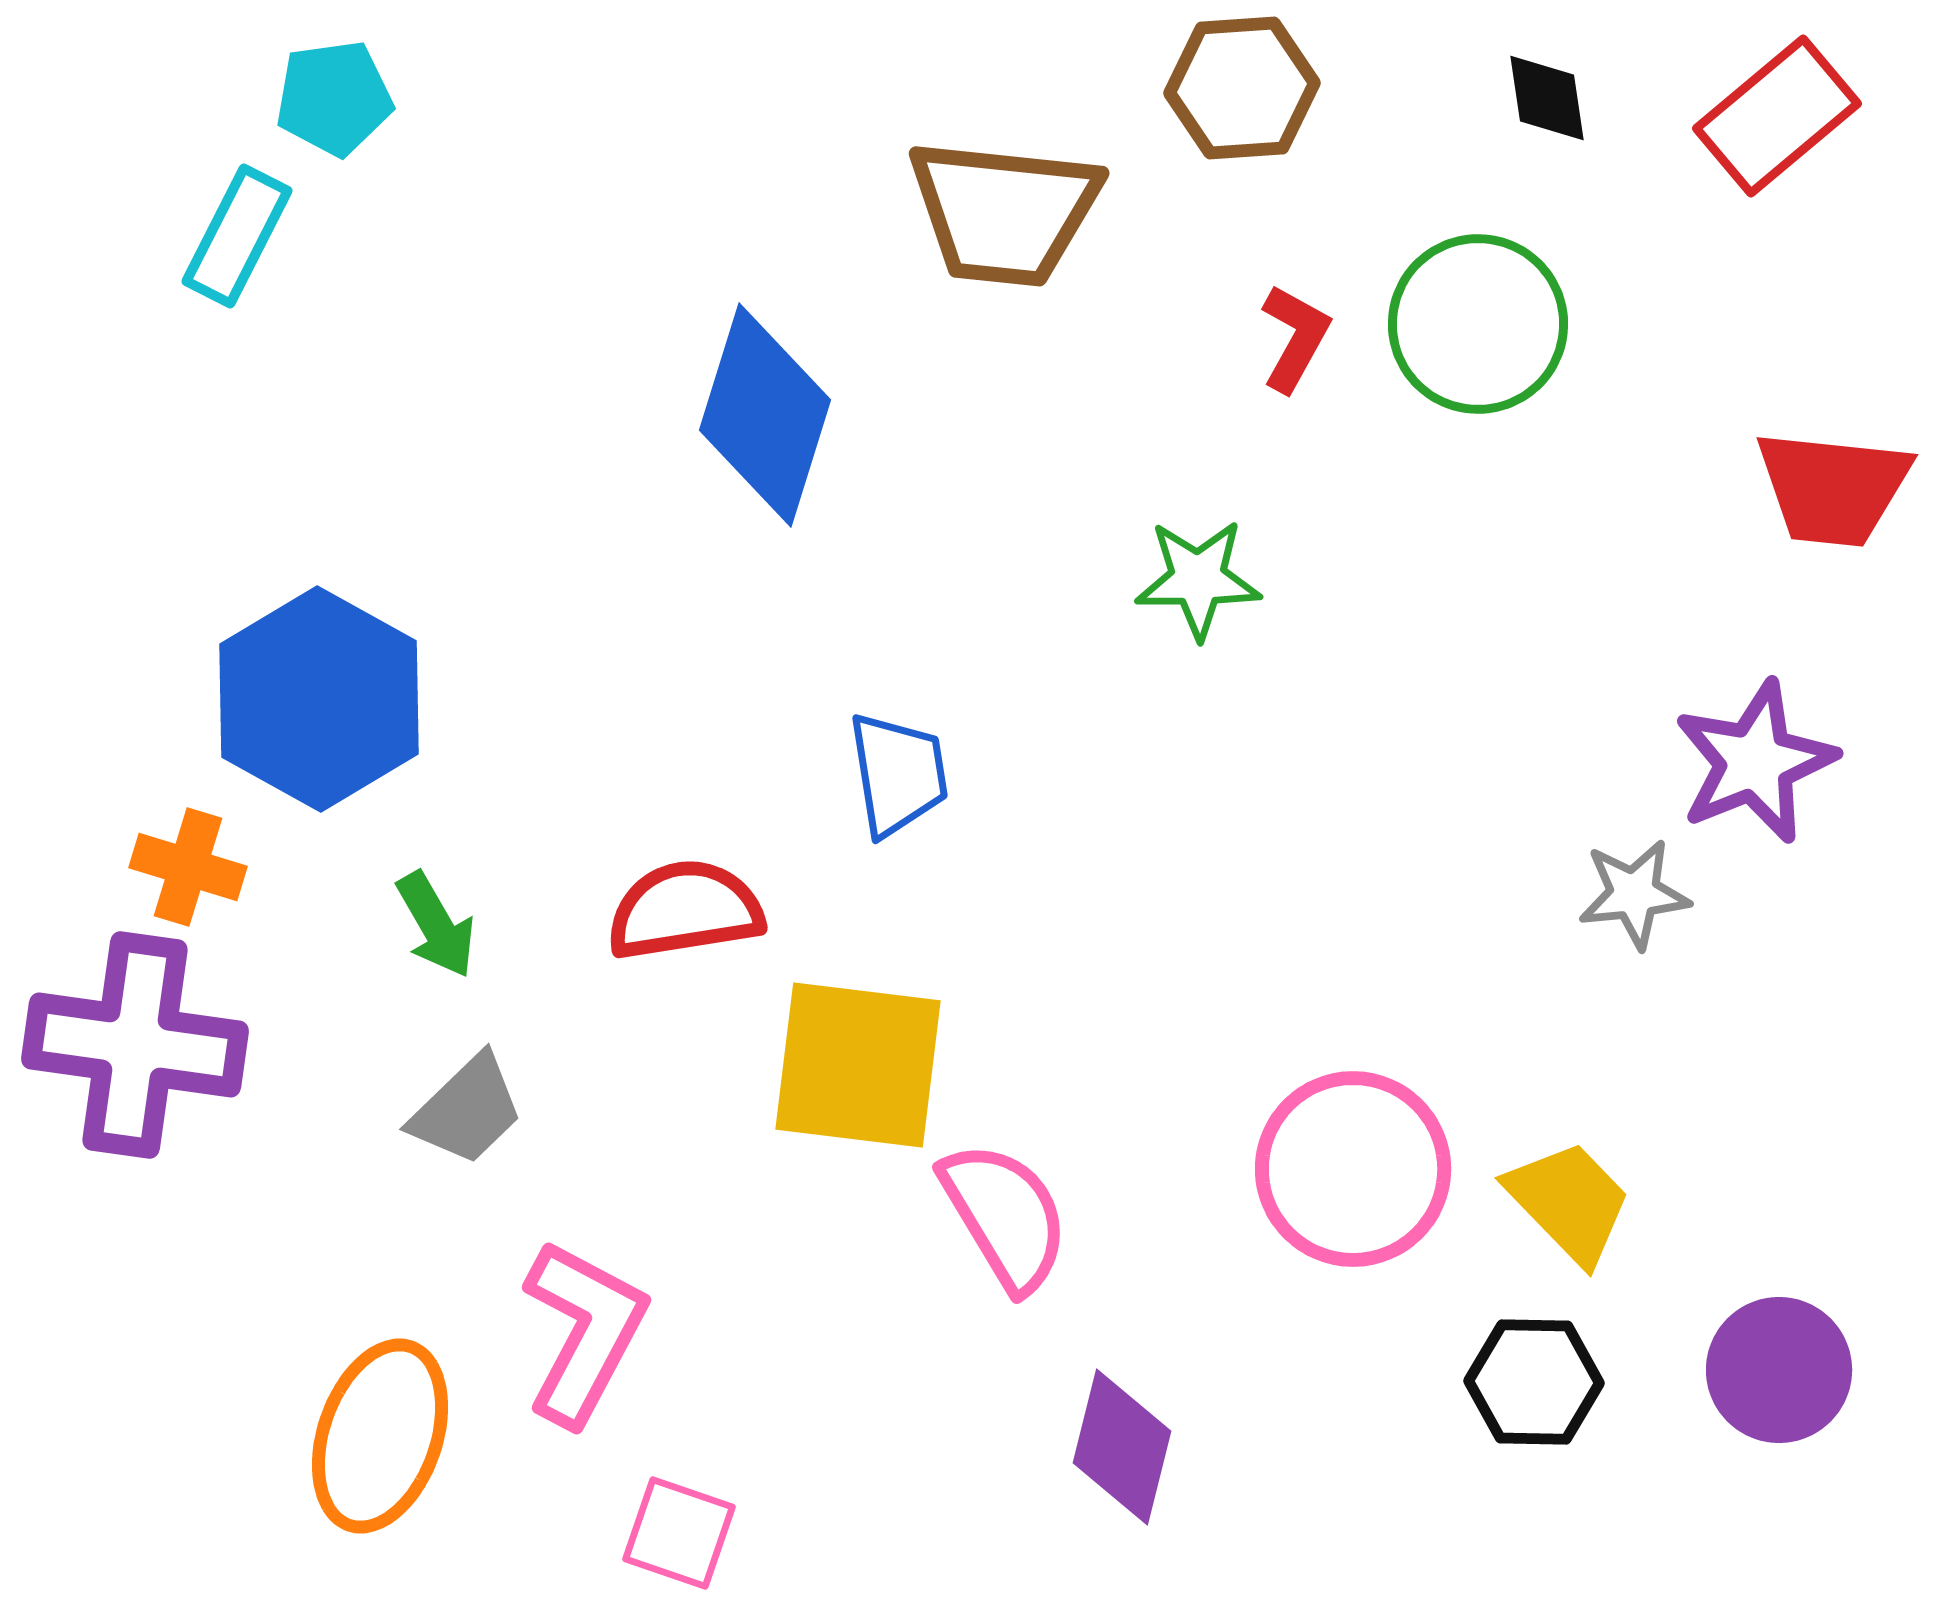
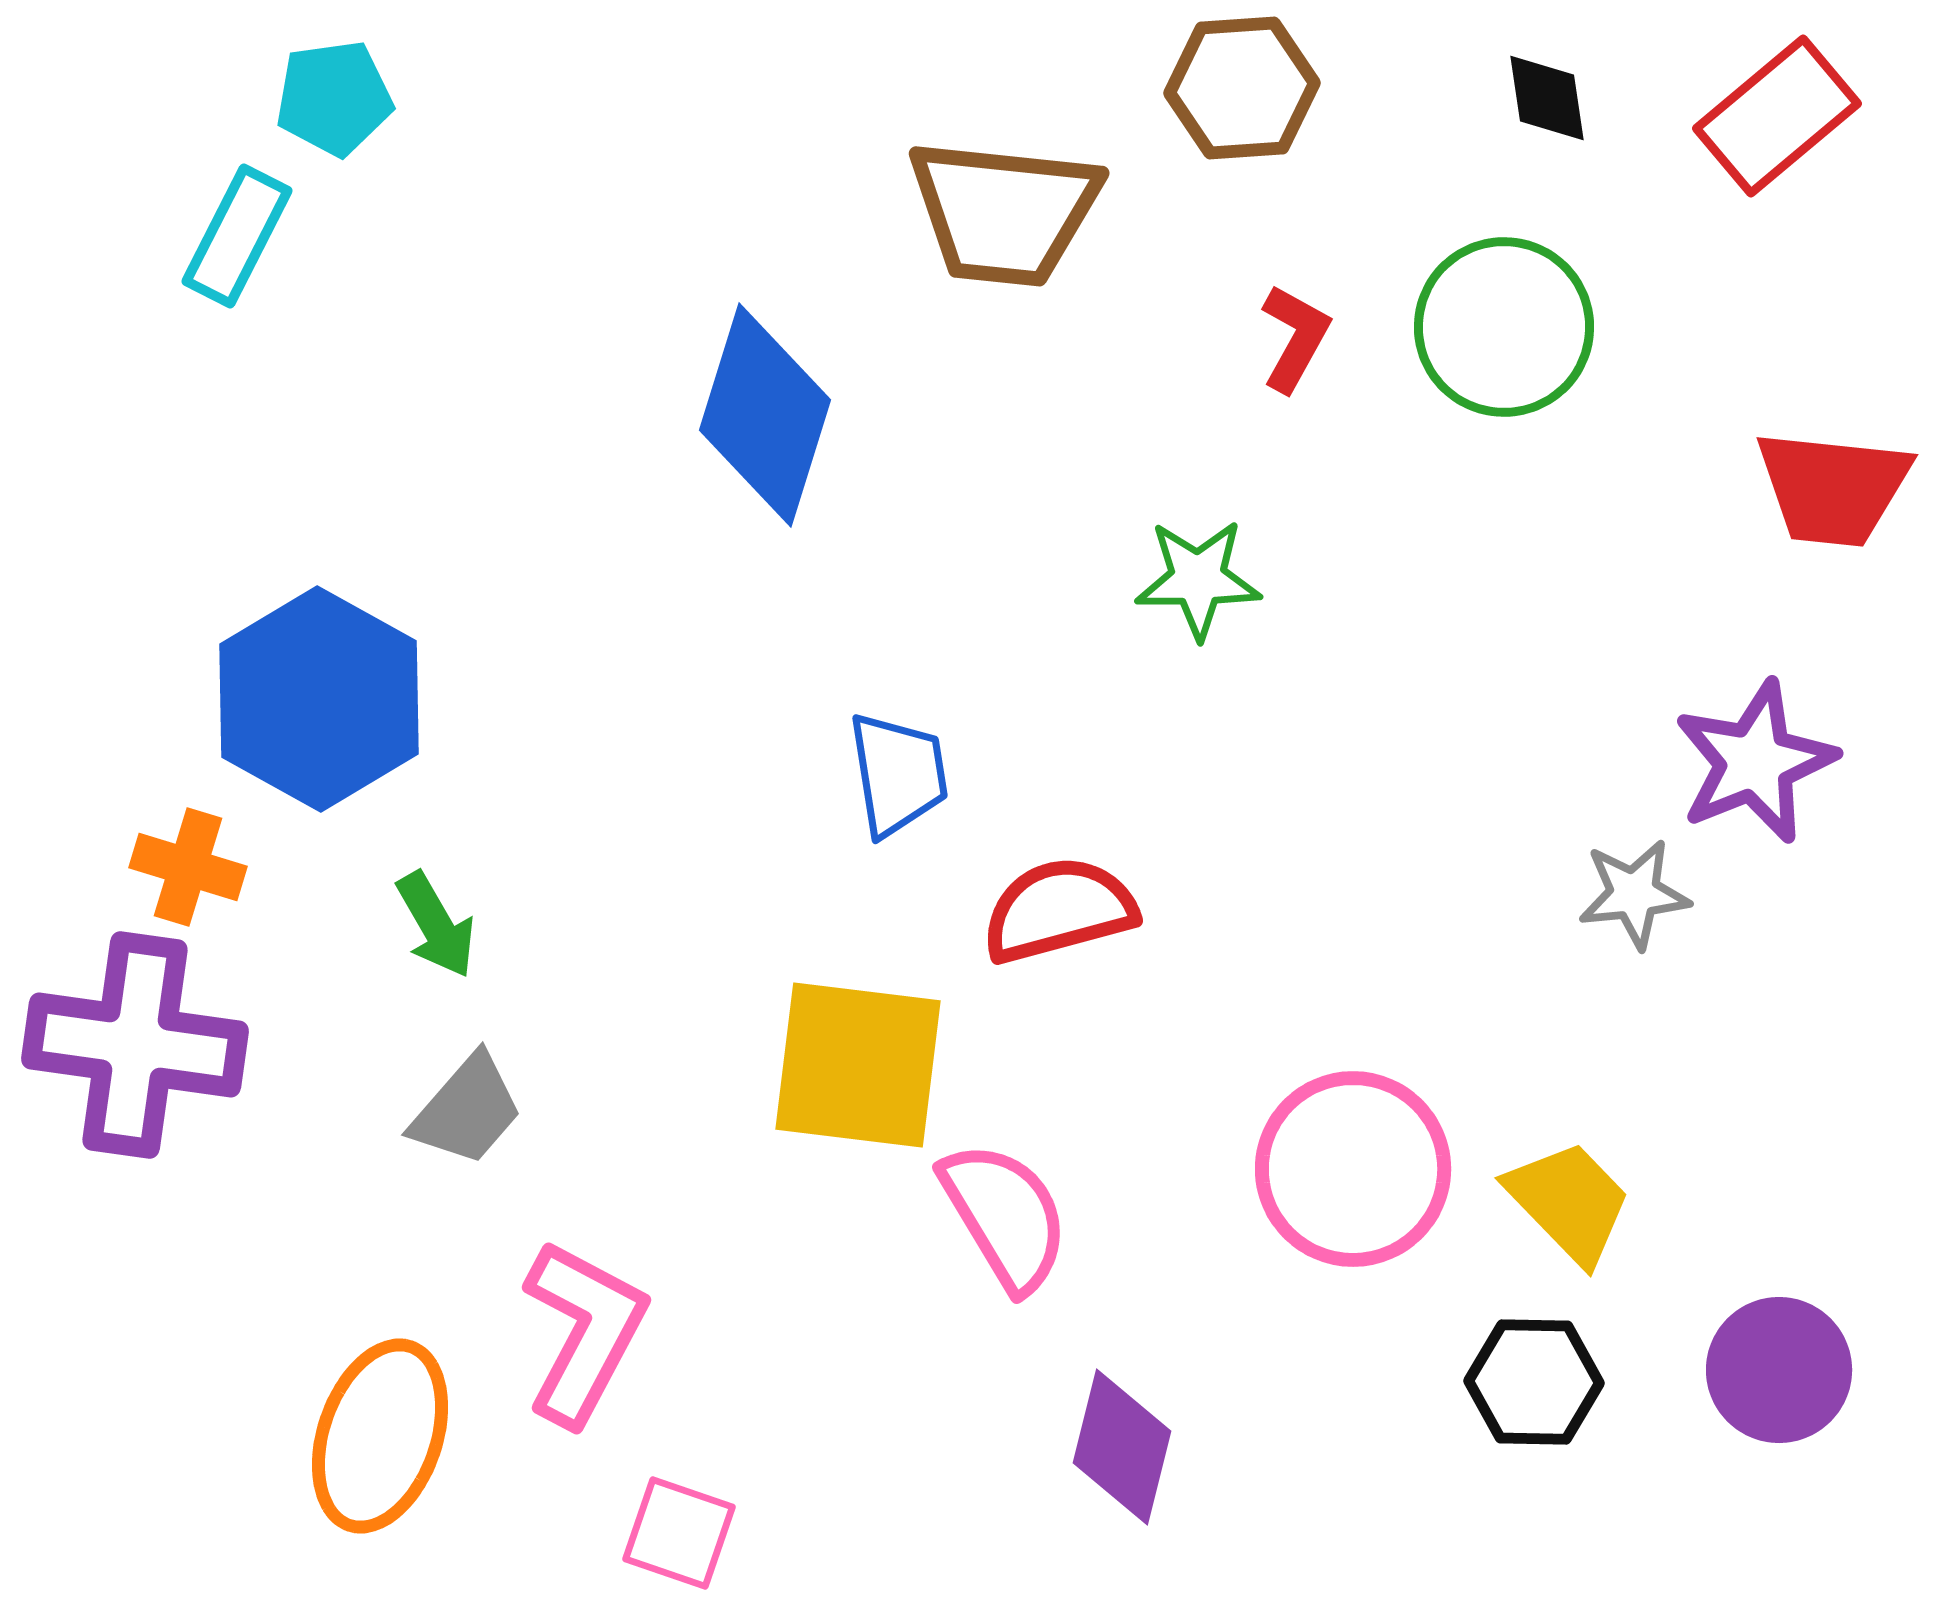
green circle: moved 26 px right, 3 px down
red semicircle: moved 374 px right; rotated 6 degrees counterclockwise
gray trapezoid: rotated 5 degrees counterclockwise
